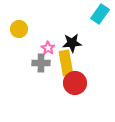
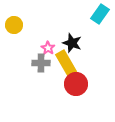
yellow circle: moved 5 px left, 4 px up
black star: rotated 24 degrees clockwise
yellow rectangle: rotated 20 degrees counterclockwise
red circle: moved 1 px right, 1 px down
